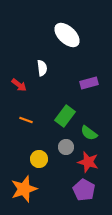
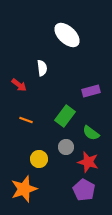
purple rectangle: moved 2 px right, 8 px down
green semicircle: moved 2 px right
